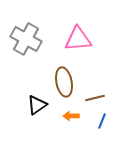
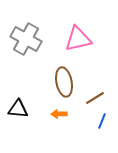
pink triangle: rotated 8 degrees counterclockwise
brown line: rotated 18 degrees counterclockwise
black triangle: moved 19 px left, 4 px down; rotated 40 degrees clockwise
orange arrow: moved 12 px left, 2 px up
